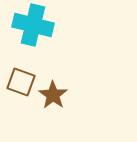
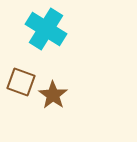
cyan cross: moved 13 px right, 4 px down; rotated 18 degrees clockwise
